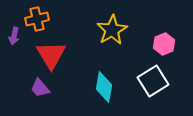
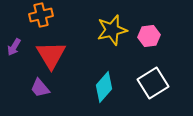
orange cross: moved 4 px right, 4 px up
yellow star: rotated 16 degrees clockwise
purple arrow: moved 11 px down; rotated 18 degrees clockwise
pink hexagon: moved 15 px left, 8 px up; rotated 15 degrees clockwise
white square: moved 2 px down
cyan diamond: rotated 32 degrees clockwise
